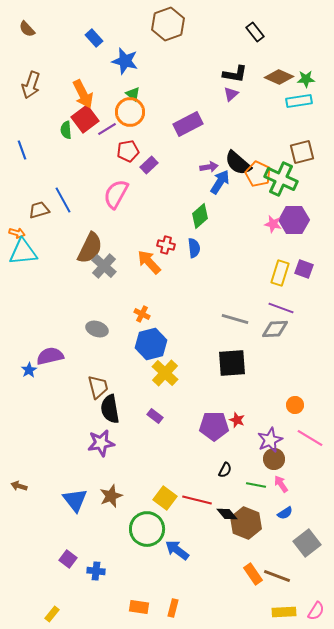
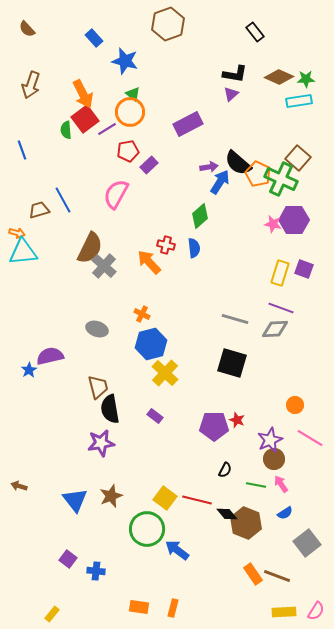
brown square at (302, 152): moved 4 px left, 6 px down; rotated 35 degrees counterclockwise
black square at (232, 363): rotated 20 degrees clockwise
